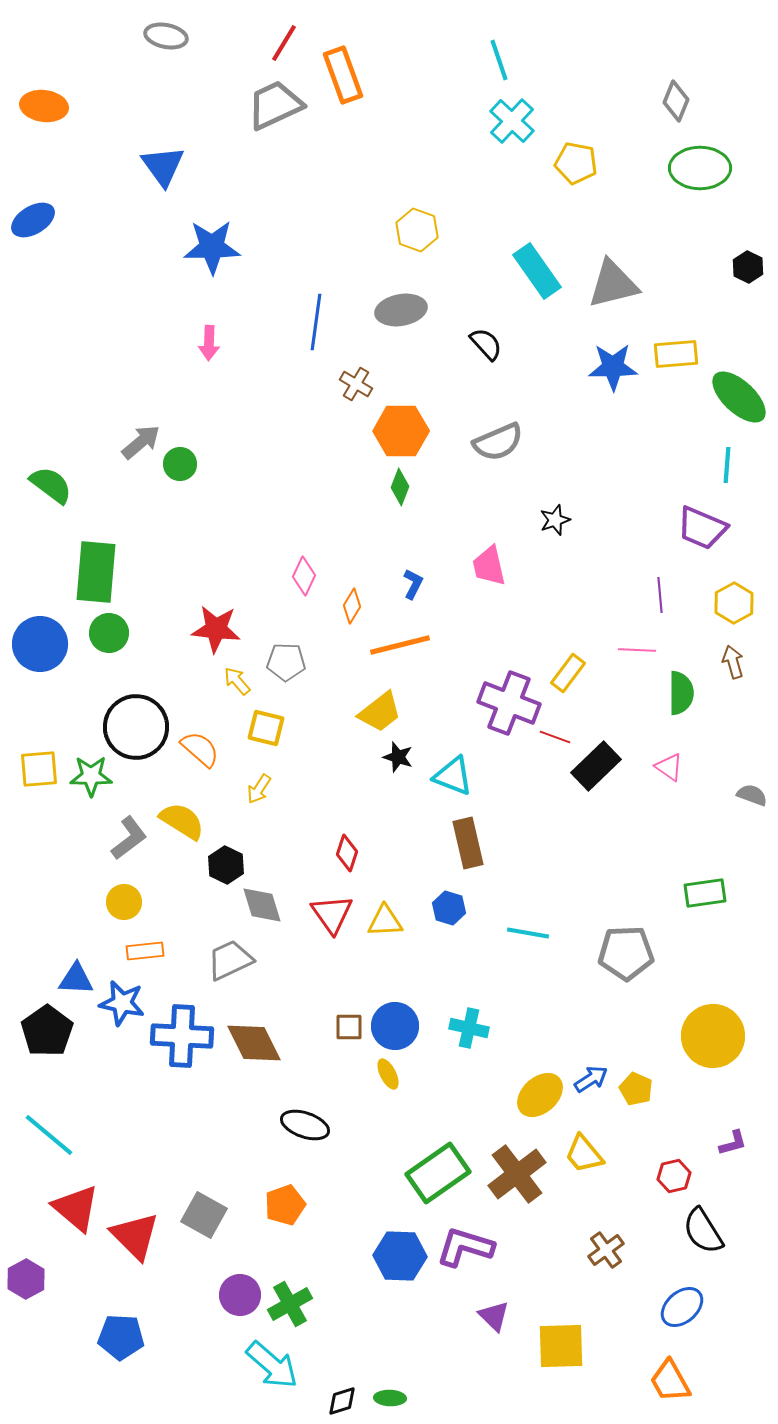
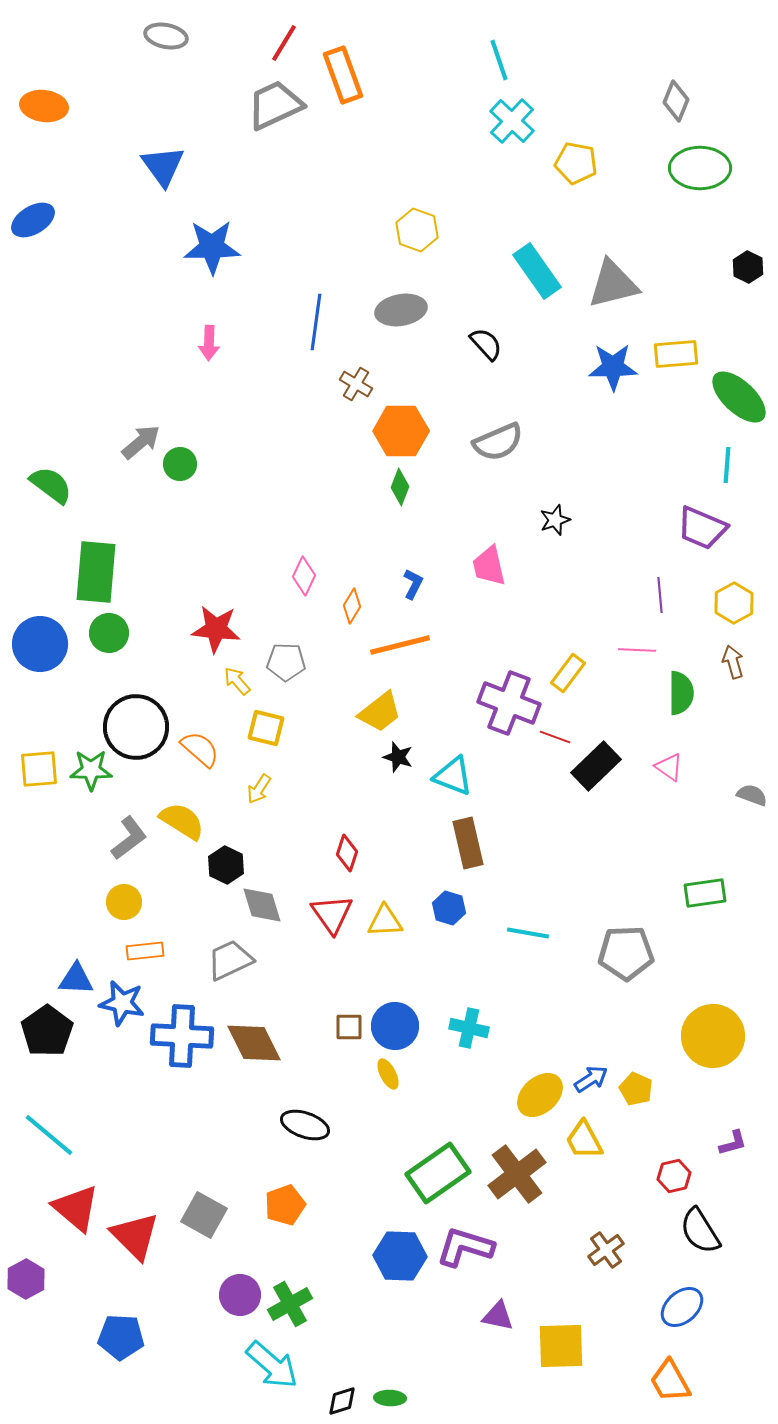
green star at (91, 776): moved 6 px up
yellow trapezoid at (584, 1154): moved 14 px up; rotated 12 degrees clockwise
black semicircle at (703, 1231): moved 3 px left
purple triangle at (494, 1316): moved 4 px right; rotated 32 degrees counterclockwise
